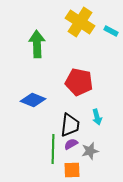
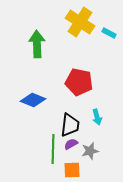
cyan rectangle: moved 2 px left, 2 px down
